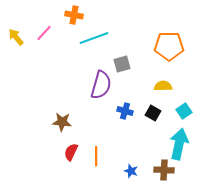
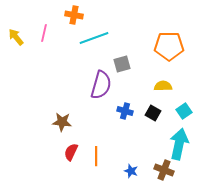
pink line: rotated 30 degrees counterclockwise
brown cross: rotated 18 degrees clockwise
